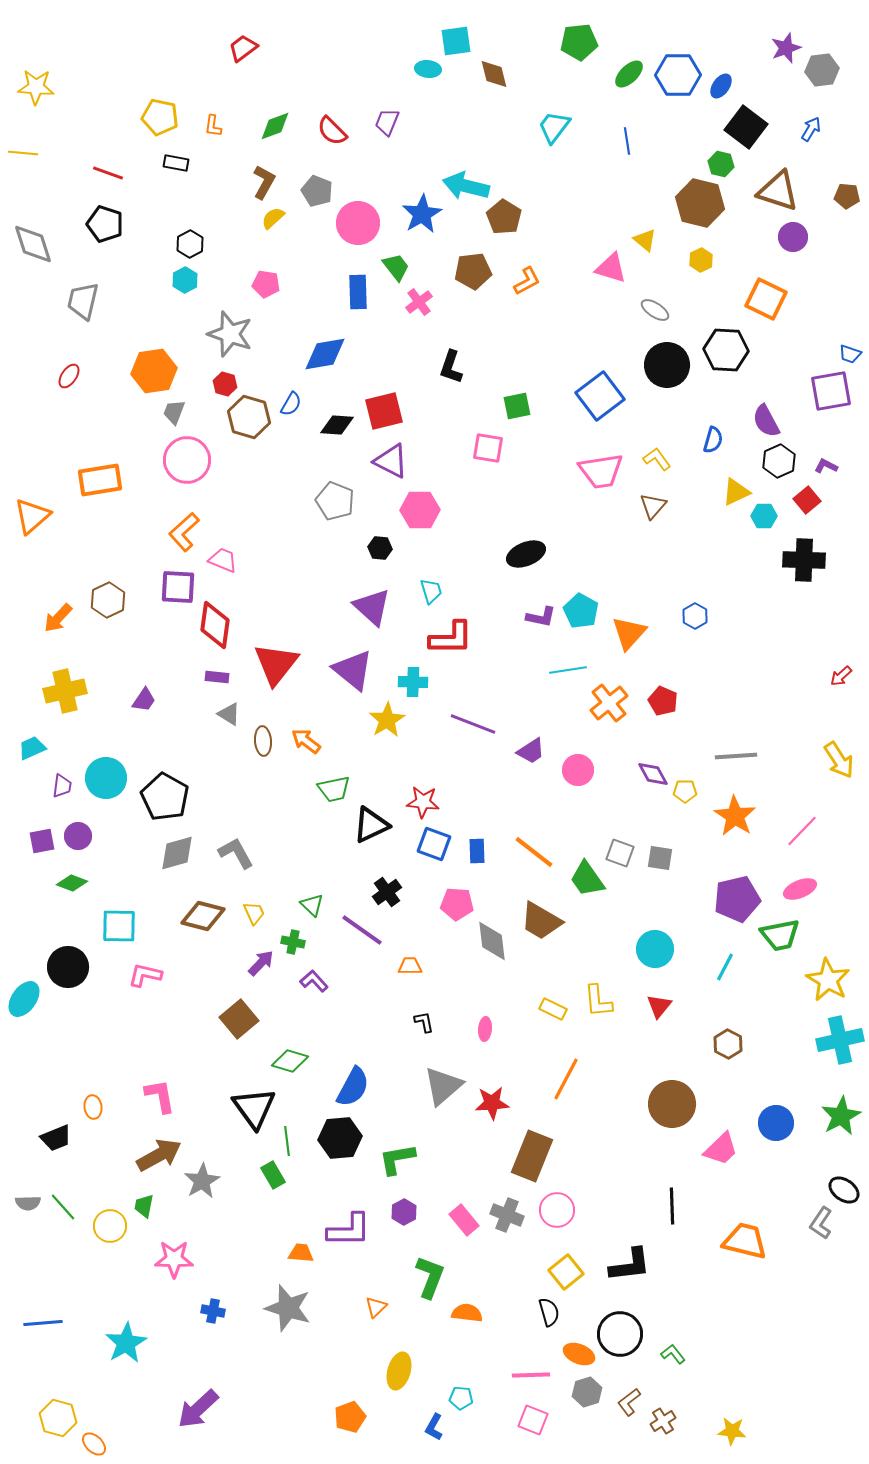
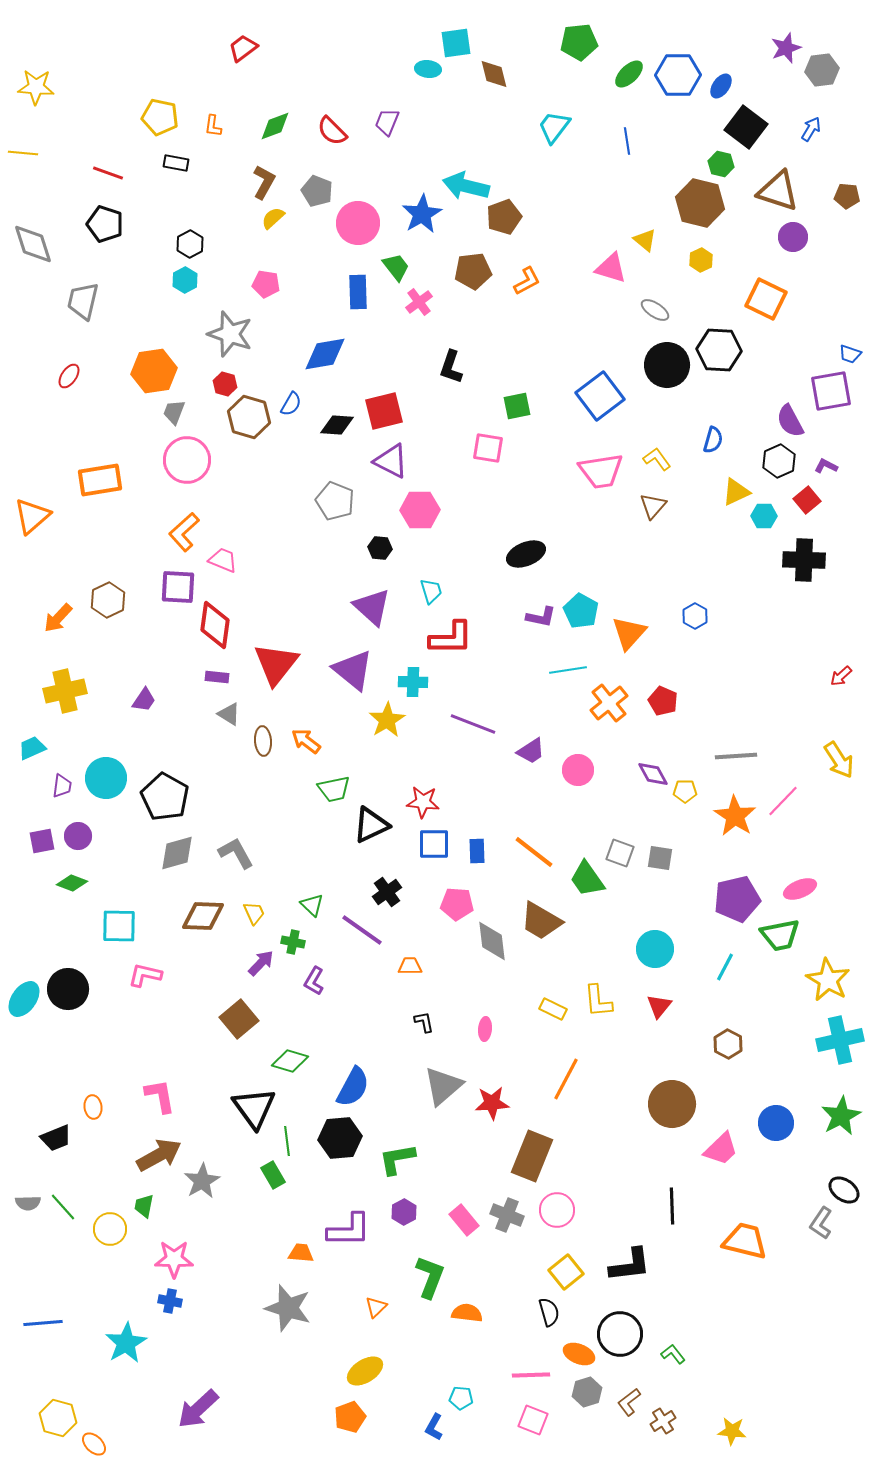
cyan square at (456, 41): moved 2 px down
brown pentagon at (504, 217): rotated 20 degrees clockwise
black hexagon at (726, 350): moved 7 px left
purple semicircle at (766, 421): moved 24 px right
pink line at (802, 831): moved 19 px left, 30 px up
blue square at (434, 844): rotated 20 degrees counterclockwise
brown diamond at (203, 916): rotated 12 degrees counterclockwise
black circle at (68, 967): moved 22 px down
purple L-shape at (314, 981): rotated 108 degrees counterclockwise
yellow circle at (110, 1226): moved 3 px down
blue cross at (213, 1311): moved 43 px left, 10 px up
yellow ellipse at (399, 1371): moved 34 px left; rotated 42 degrees clockwise
